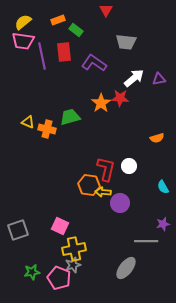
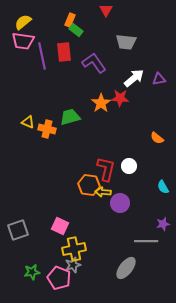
orange rectangle: moved 12 px right; rotated 48 degrees counterclockwise
purple L-shape: rotated 20 degrees clockwise
orange semicircle: rotated 56 degrees clockwise
